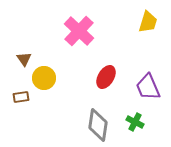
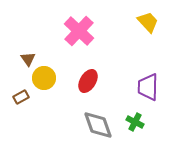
yellow trapezoid: rotated 60 degrees counterclockwise
brown triangle: moved 4 px right
red ellipse: moved 18 px left, 4 px down
purple trapezoid: rotated 24 degrees clockwise
brown rectangle: rotated 21 degrees counterclockwise
gray diamond: rotated 28 degrees counterclockwise
